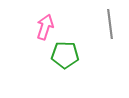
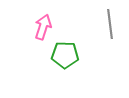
pink arrow: moved 2 px left
